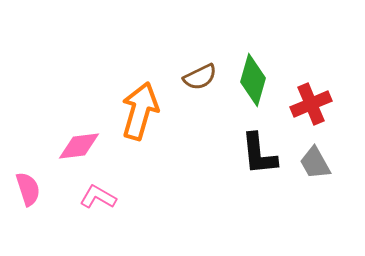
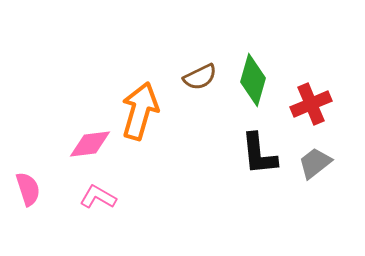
pink diamond: moved 11 px right, 2 px up
gray trapezoid: rotated 81 degrees clockwise
